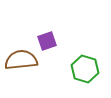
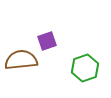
green hexagon: moved 1 px up; rotated 24 degrees clockwise
